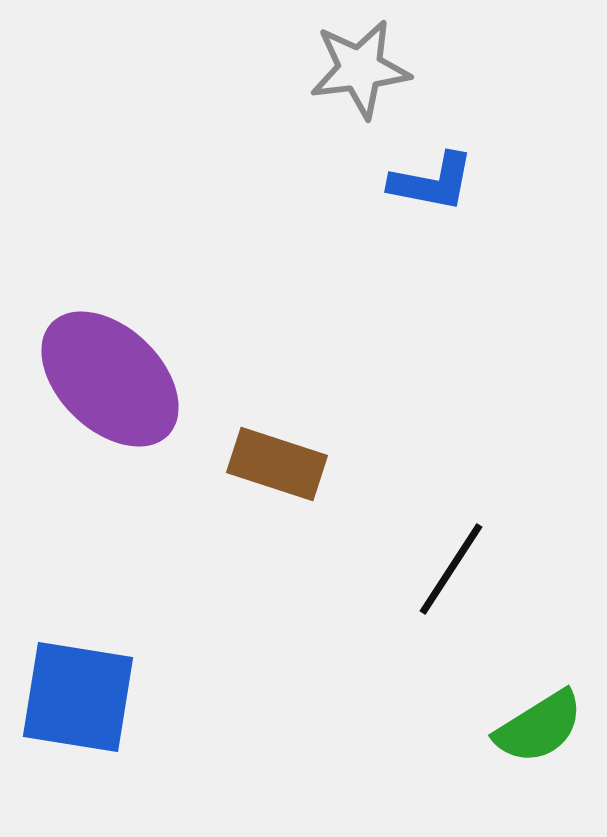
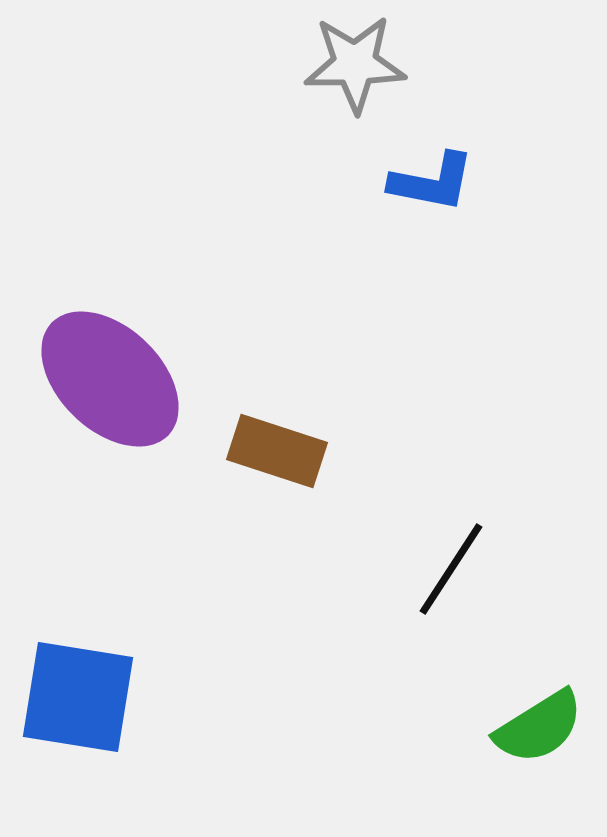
gray star: moved 5 px left, 5 px up; rotated 6 degrees clockwise
brown rectangle: moved 13 px up
